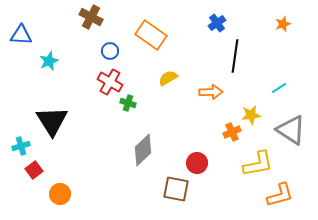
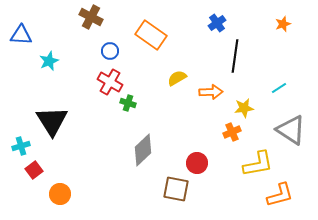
yellow semicircle: moved 9 px right
yellow star: moved 7 px left, 7 px up
